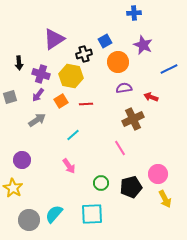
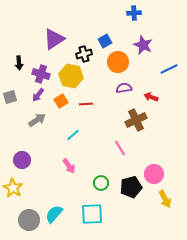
brown cross: moved 3 px right, 1 px down
pink circle: moved 4 px left
